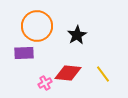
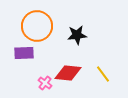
black star: rotated 24 degrees clockwise
pink cross: rotated 24 degrees counterclockwise
